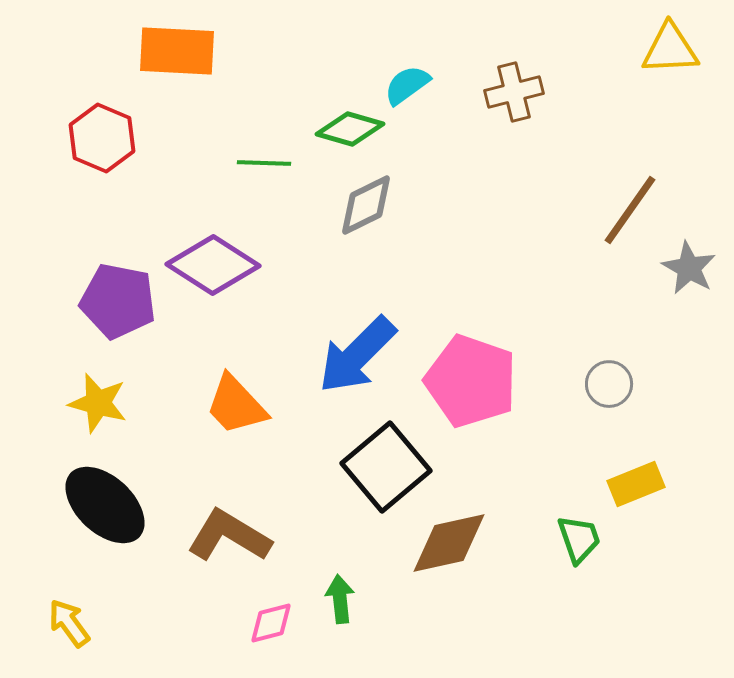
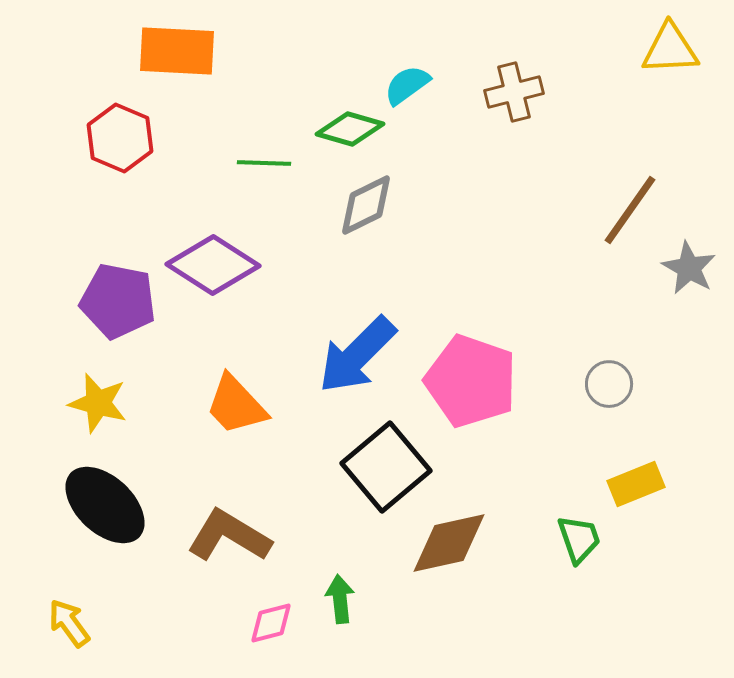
red hexagon: moved 18 px right
